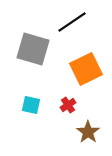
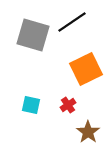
gray square: moved 14 px up
